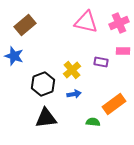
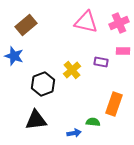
brown rectangle: moved 1 px right
blue arrow: moved 39 px down
orange rectangle: rotated 35 degrees counterclockwise
black triangle: moved 10 px left, 2 px down
